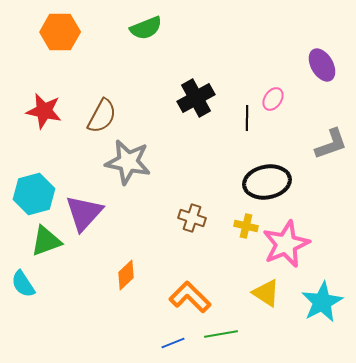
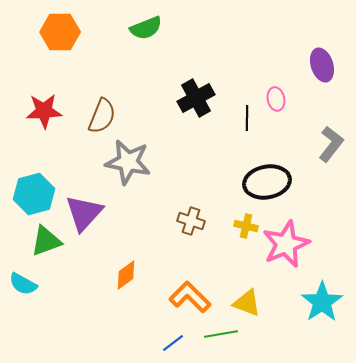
purple ellipse: rotated 12 degrees clockwise
pink ellipse: moved 3 px right; rotated 45 degrees counterclockwise
red star: rotated 15 degrees counterclockwise
brown semicircle: rotated 6 degrees counterclockwise
gray L-shape: rotated 33 degrees counterclockwise
brown cross: moved 1 px left, 3 px down
orange diamond: rotated 8 degrees clockwise
cyan semicircle: rotated 28 degrees counterclockwise
yellow triangle: moved 19 px left, 10 px down; rotated 12 degrees counterclockwise
cyan star: rotated 6 degrees counterclockwise
blue line: rotated 15 degrees counterclockwise
